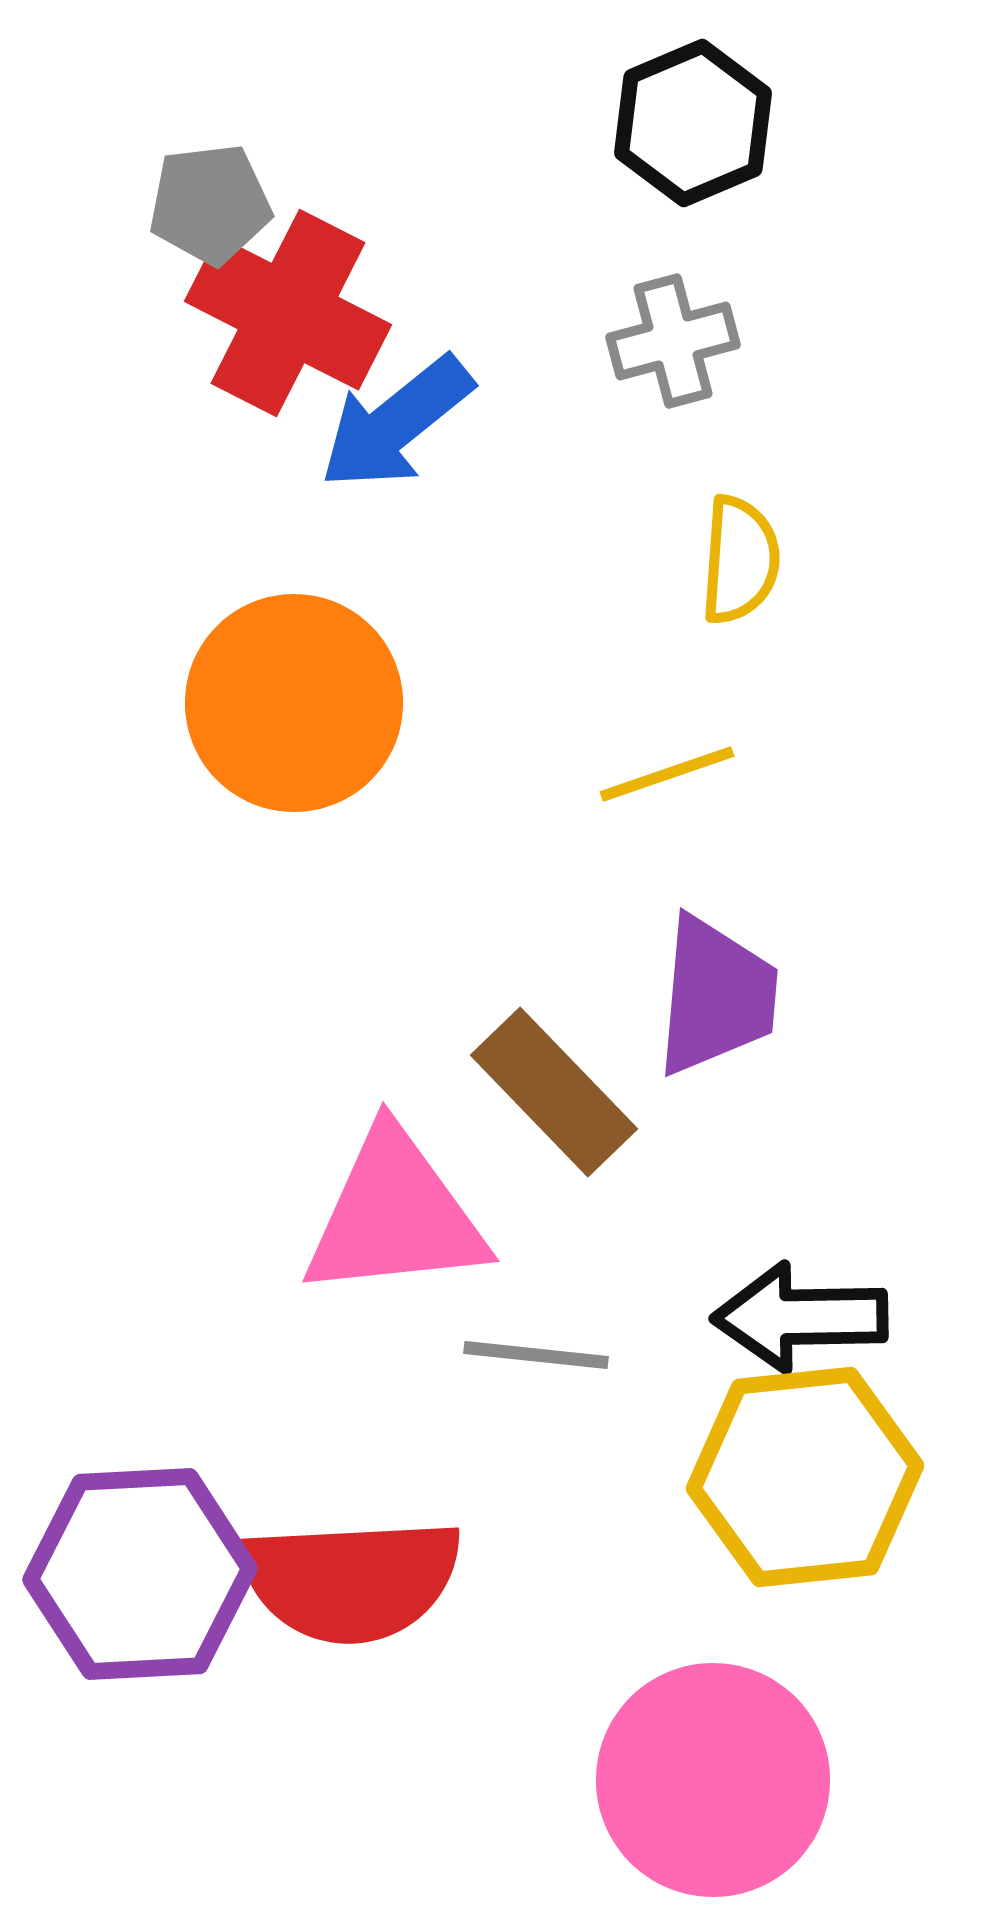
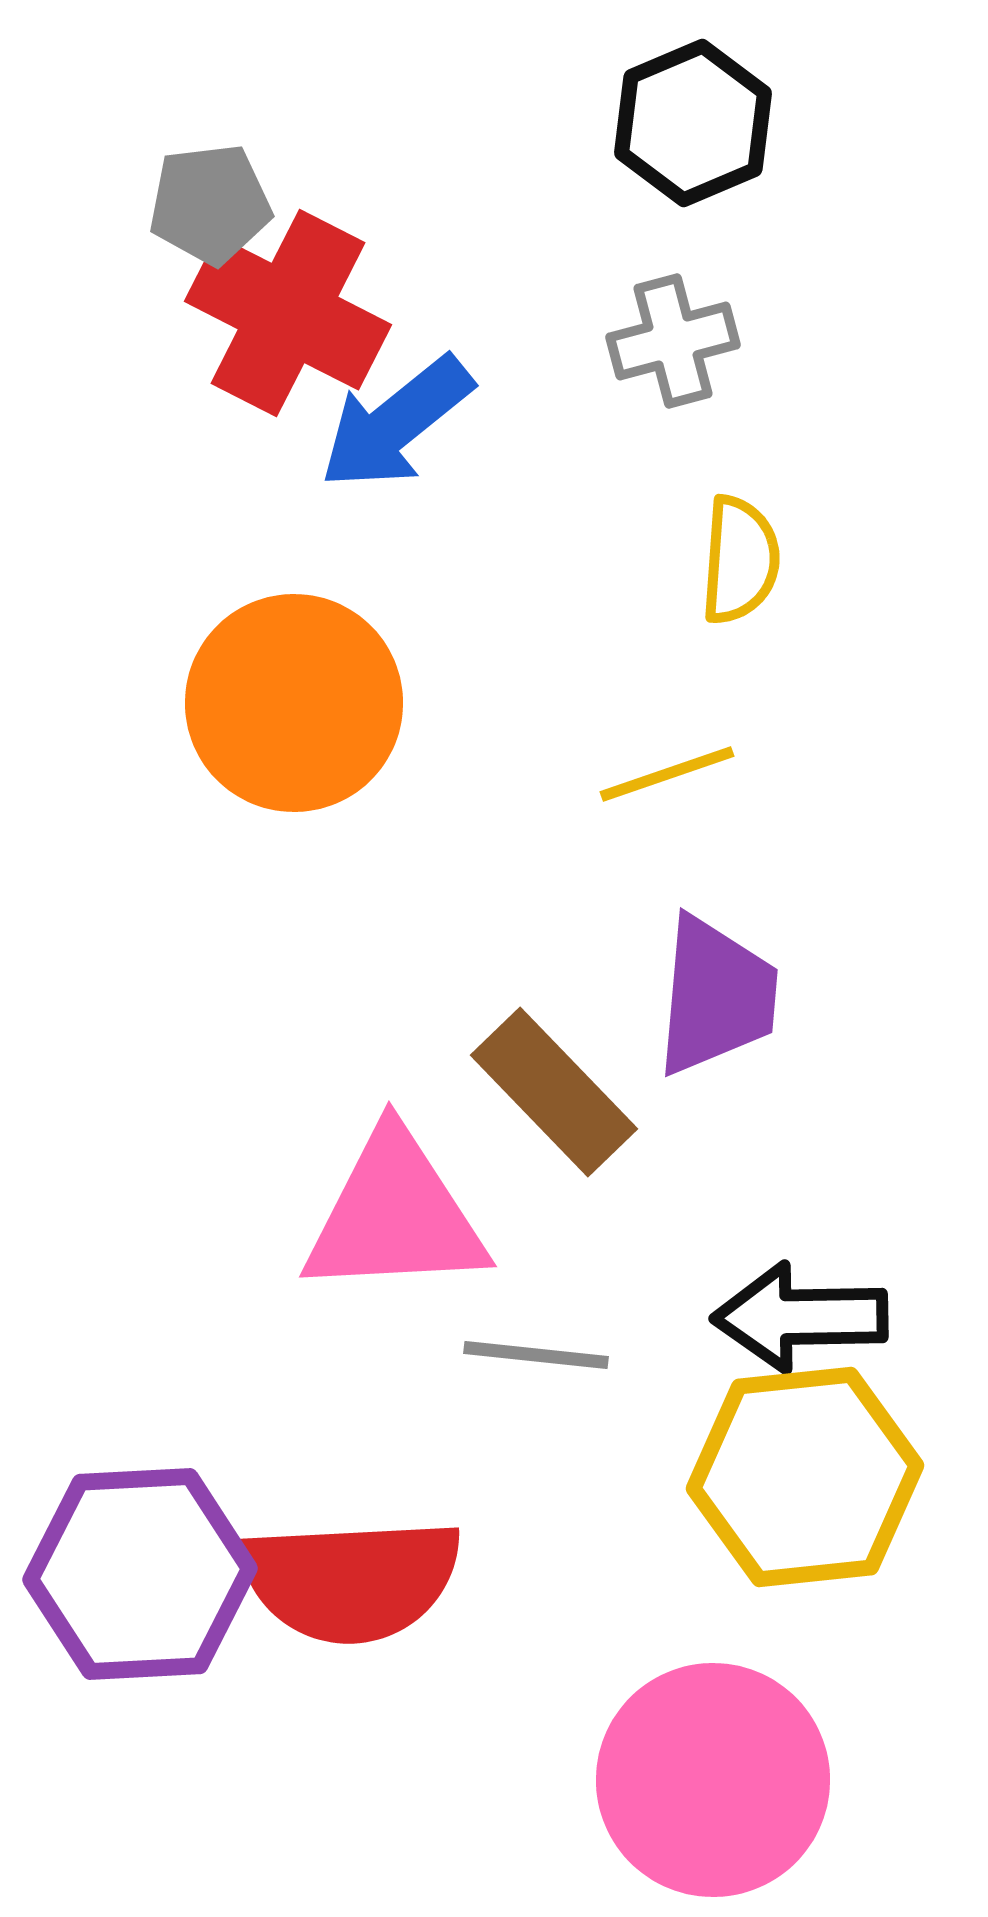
pink triangle: rotated 3 degrees clockwise
